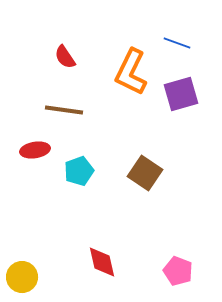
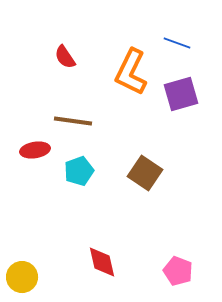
brown line: moved 9 px right, 11 px down
